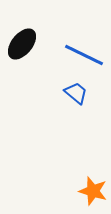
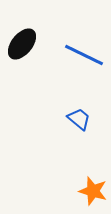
blue trapezoid: moved 3 px right, 26 px down
